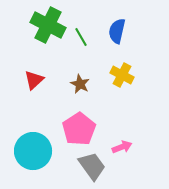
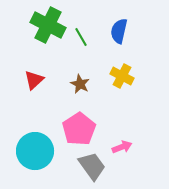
blue semicircle: moved 2 px right
yellow cross: moved 1 px down
cyan circle: moved 2 px right
